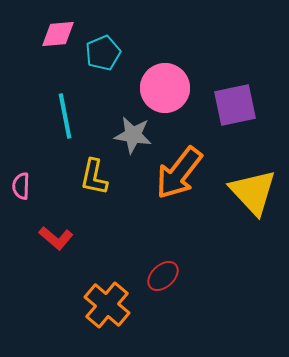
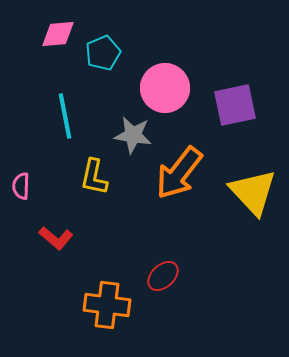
orange cross: rotated 33 degrees counterclockwise
